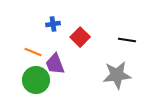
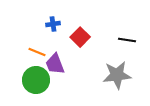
orange line: moved 4 px right
